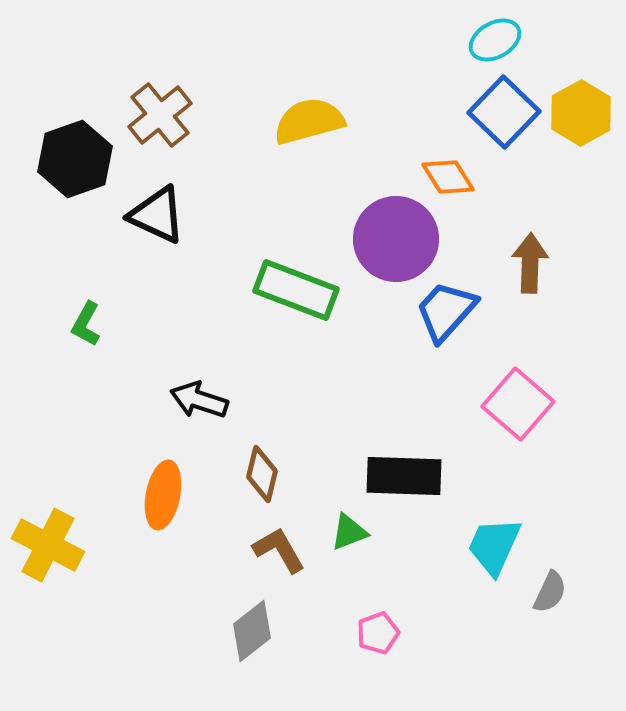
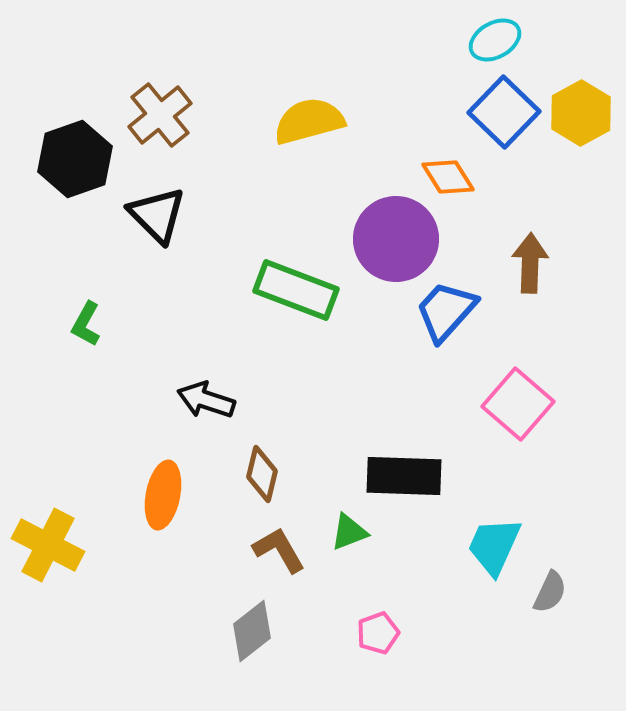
black triangle: rotated 20 degrees clockwise
black arrow: moved 7 px right
